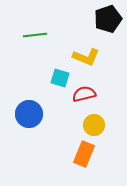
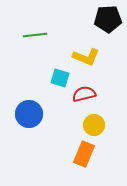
black pentagon: rotated 16 degrees clockwise
